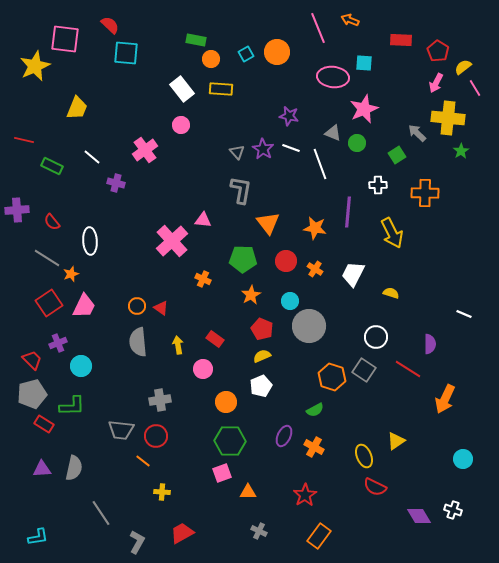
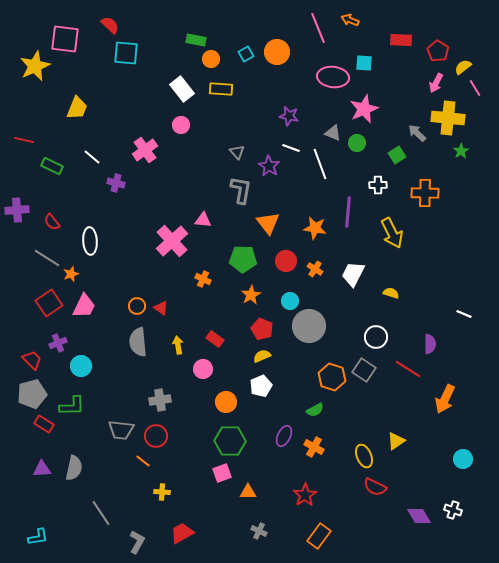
purple star at (263, 149): moved 6 px right, 17 px down
